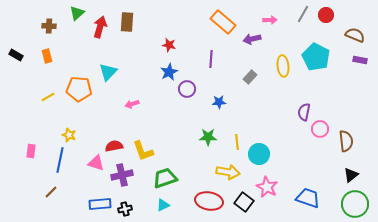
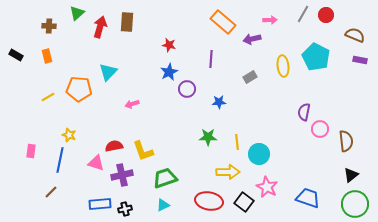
gray rectangle at (250, 77): rotated 16 degrees clockwise
yellow arrow at (228, 172): rotated 10 degrees counterclockwise
